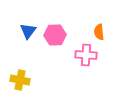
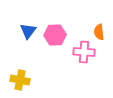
pink cross: moved 2 px left, 3 px up
